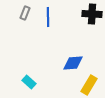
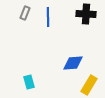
black cross: moved 6 px left
cyan rectangle: rotated 32 degrees clockwise
